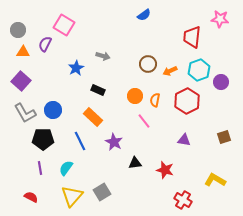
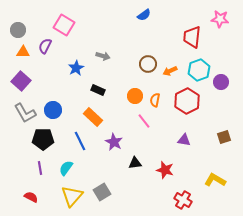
purple semicircle: moved 2 px down
